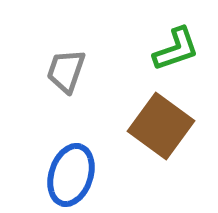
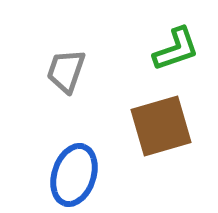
brown square: rotated 38 degrees clockwise
blue ellipse: moved 3 px right
